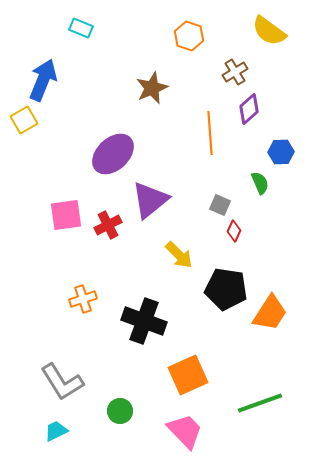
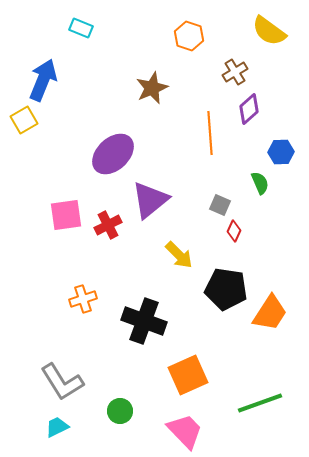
cyan trapezoid: moved 1 px right, 4 px up
